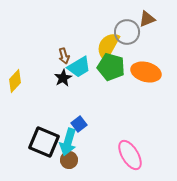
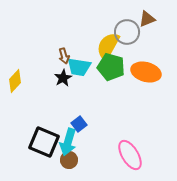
cyan trapezoid: rotated 40 degrees clockwise
